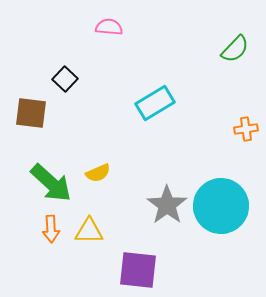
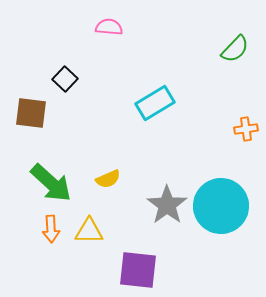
yellow semicircle: moved 10 px right, 6 px down
